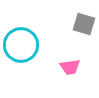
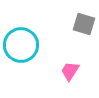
pink trapezoid: moved 4 px down; rotated 130 degrees clockwise
